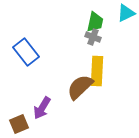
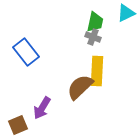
brown square: moved 1 px left, 1 px down
